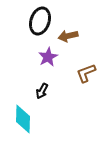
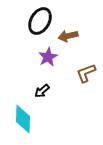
black ellipse: rotated 12 degrees clockwise
black arrow: rotated 21 degrees clockwise
